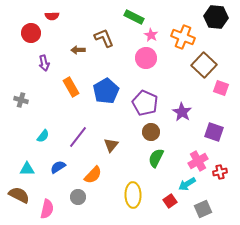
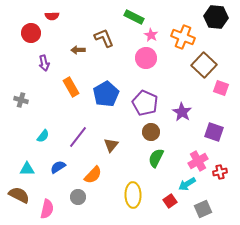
blue pentagon: moved 3 px down
